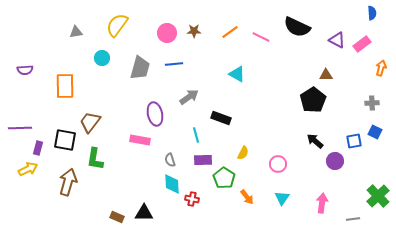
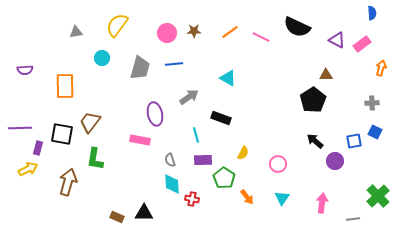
cyan triangle at (237, 74): moved 9 px left, 4 px down
black square at (65, 140): moved 3 px left, 6 px up
